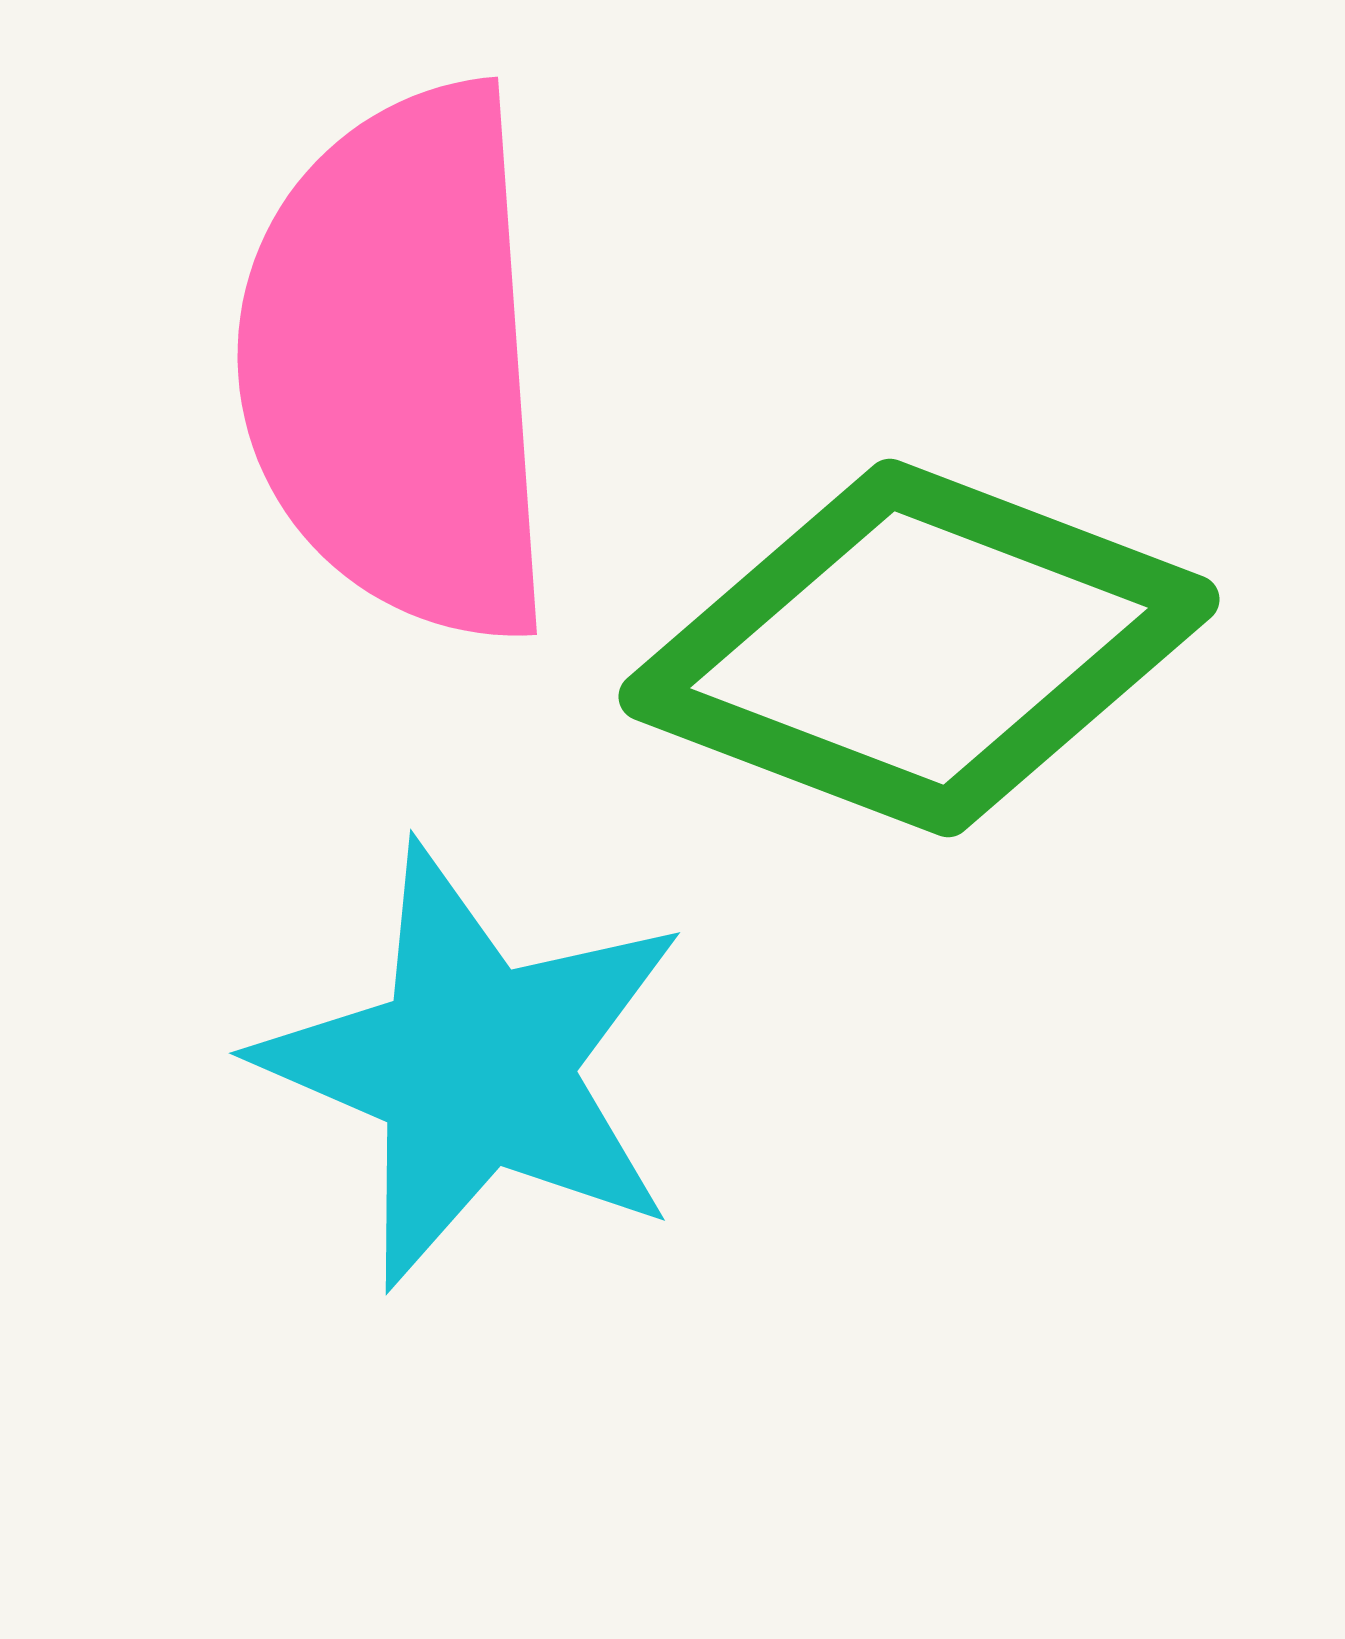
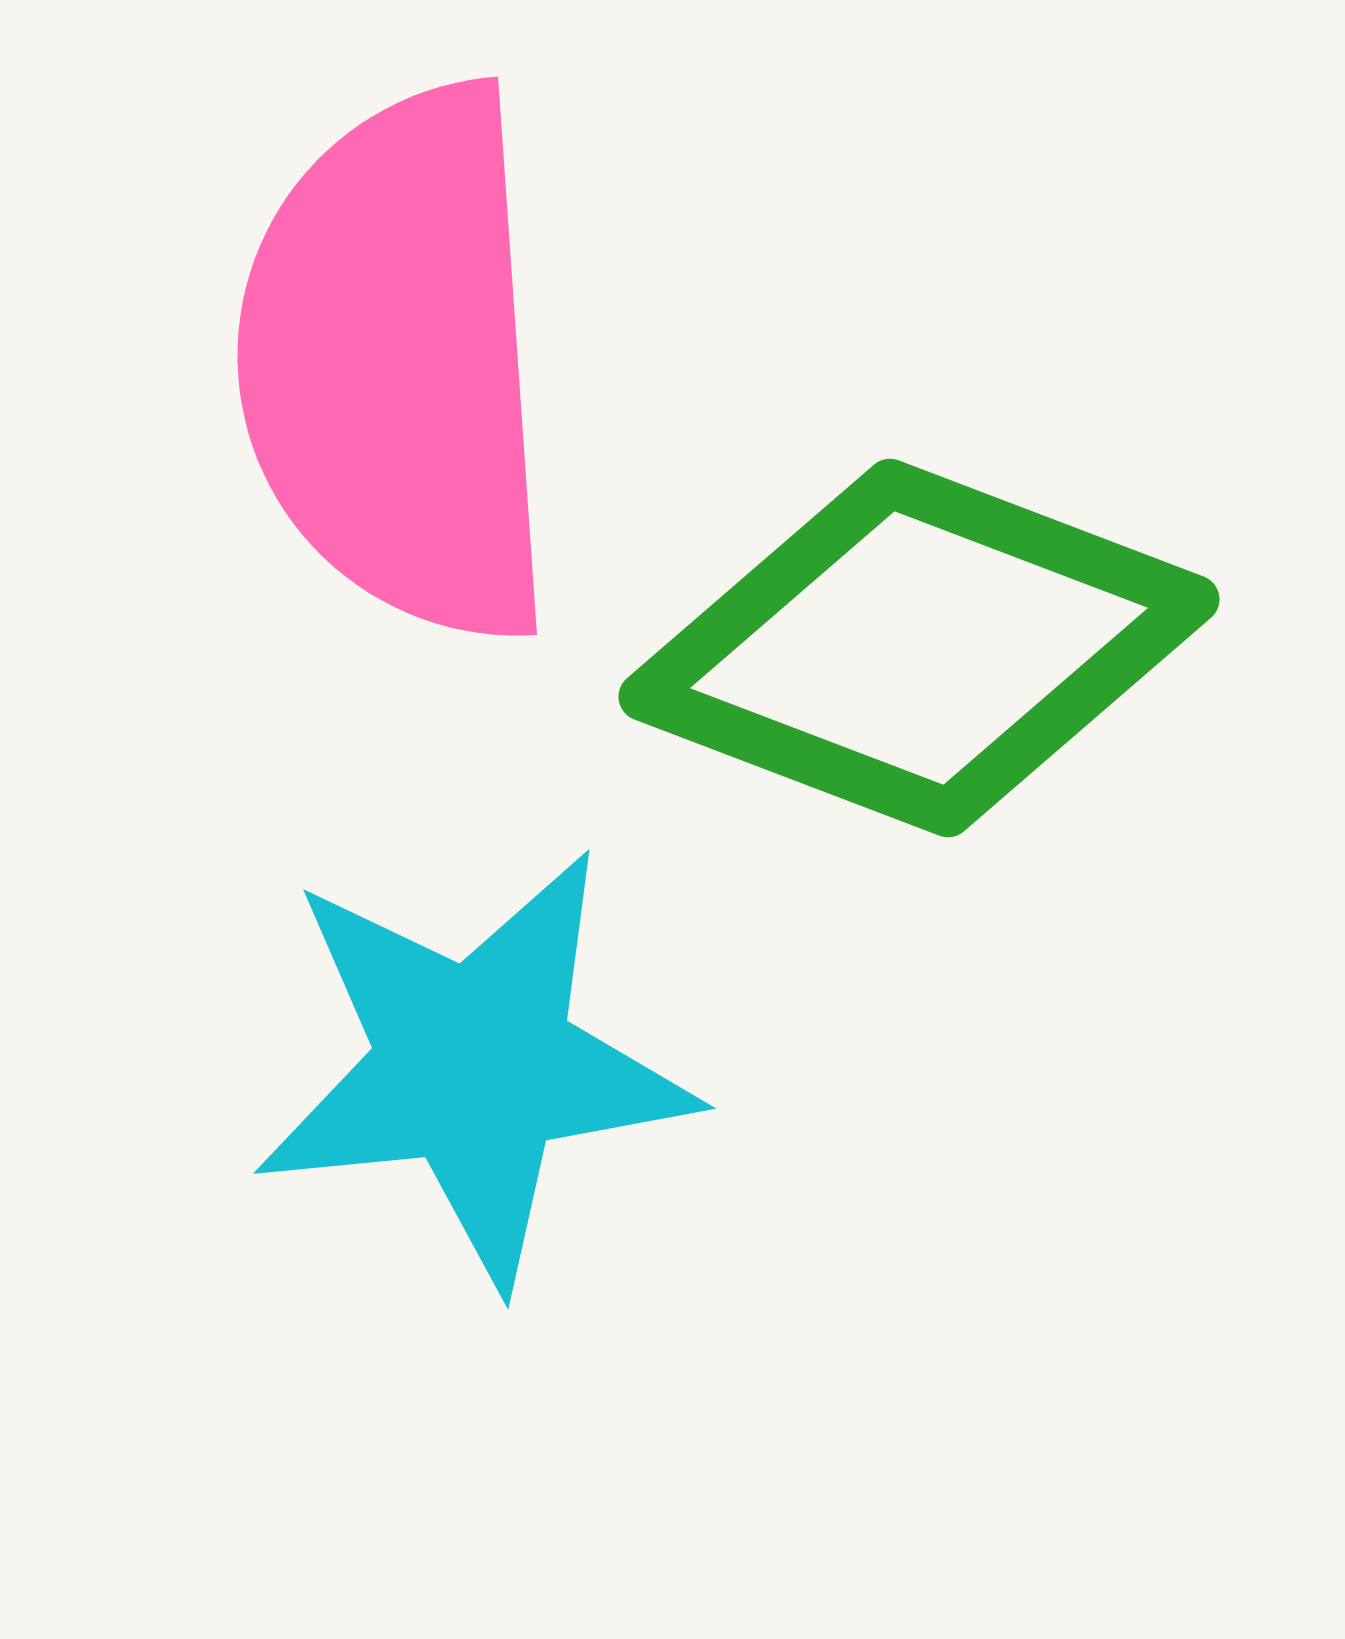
cyan star: rotated 29 degrees counterclockwise
